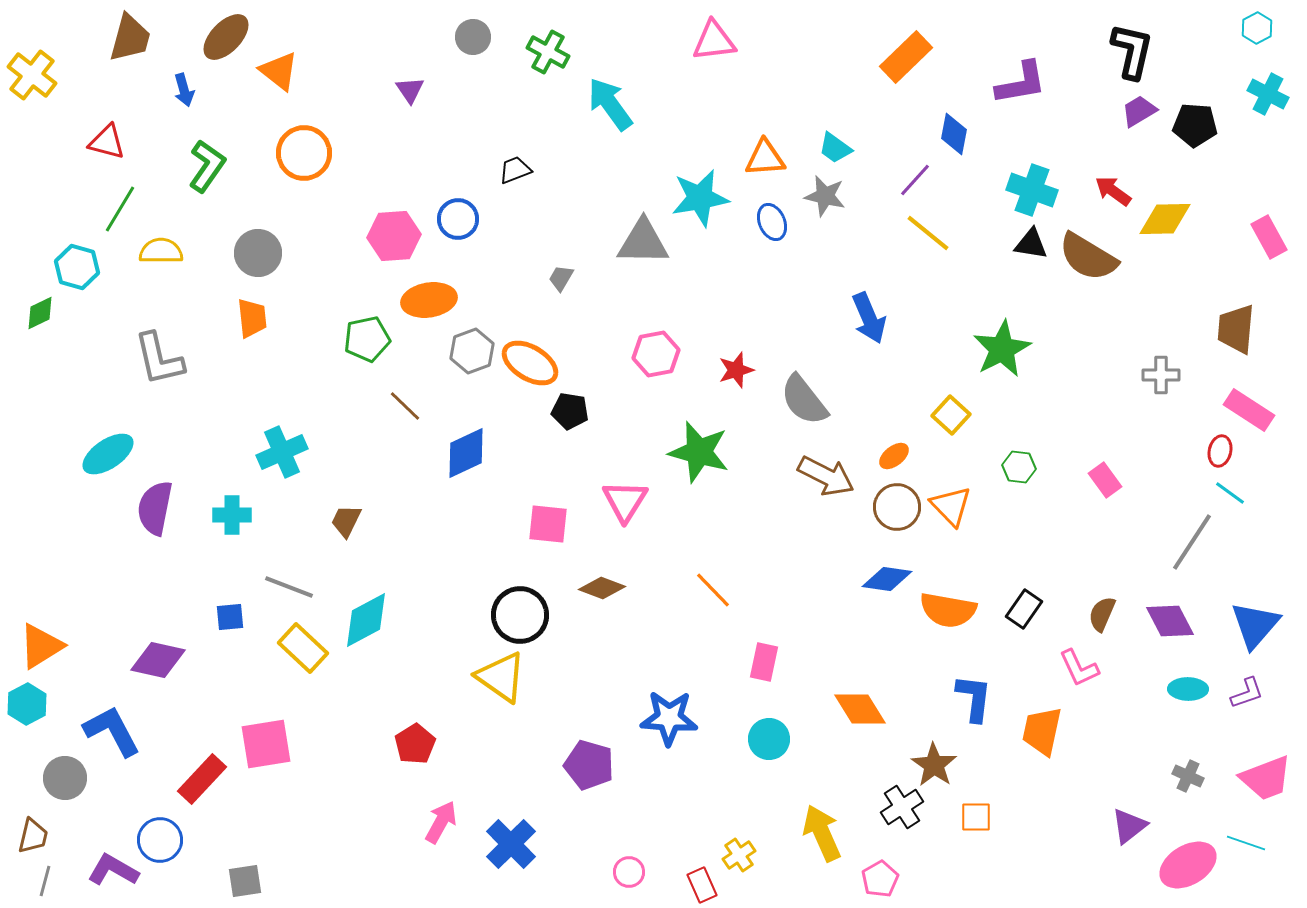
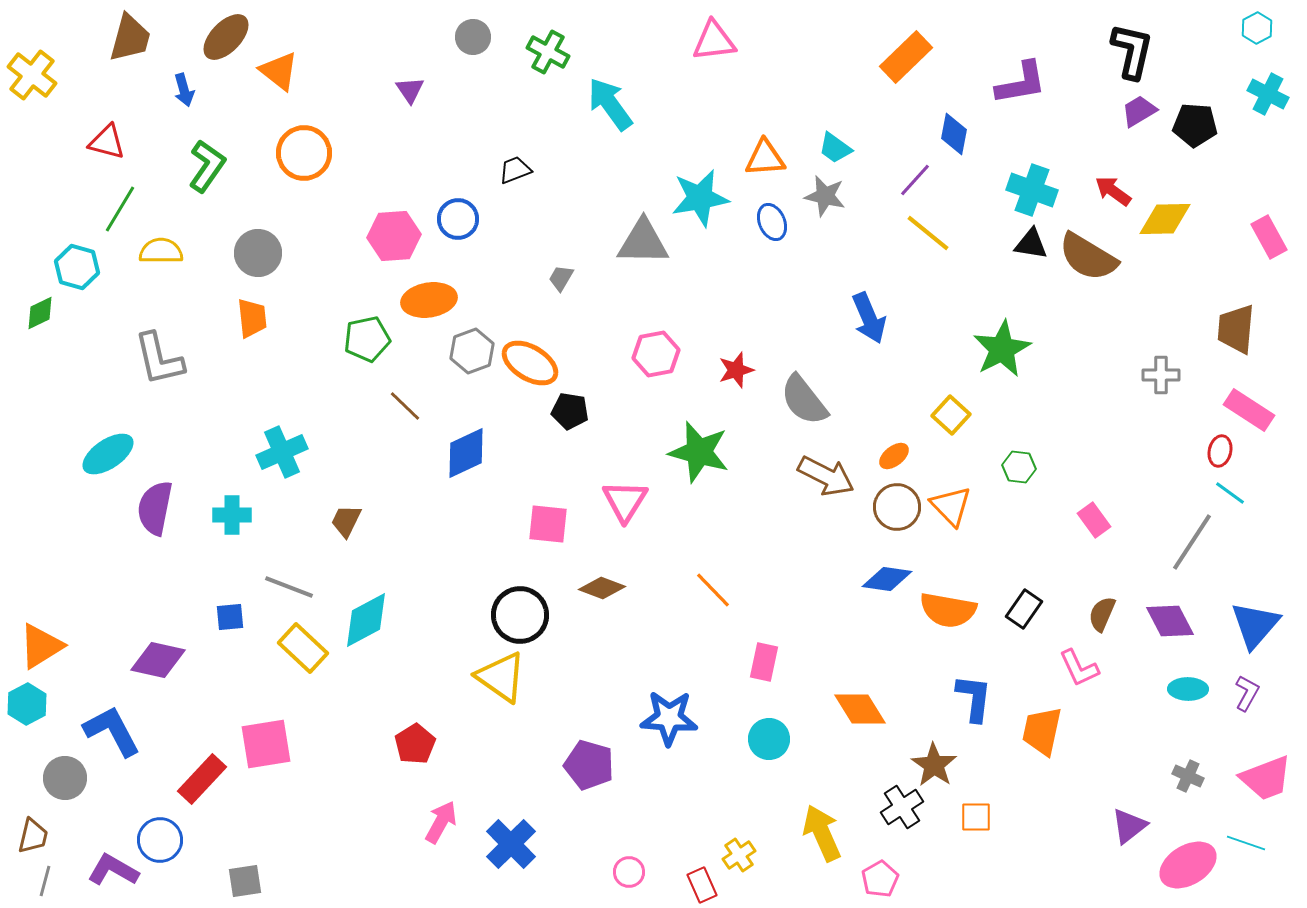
pink rectangle at (1105, 480): moved 11 px left, 40 px down
purple L-shape at (1247, 693): rotated 42 degrees counterclockwise
